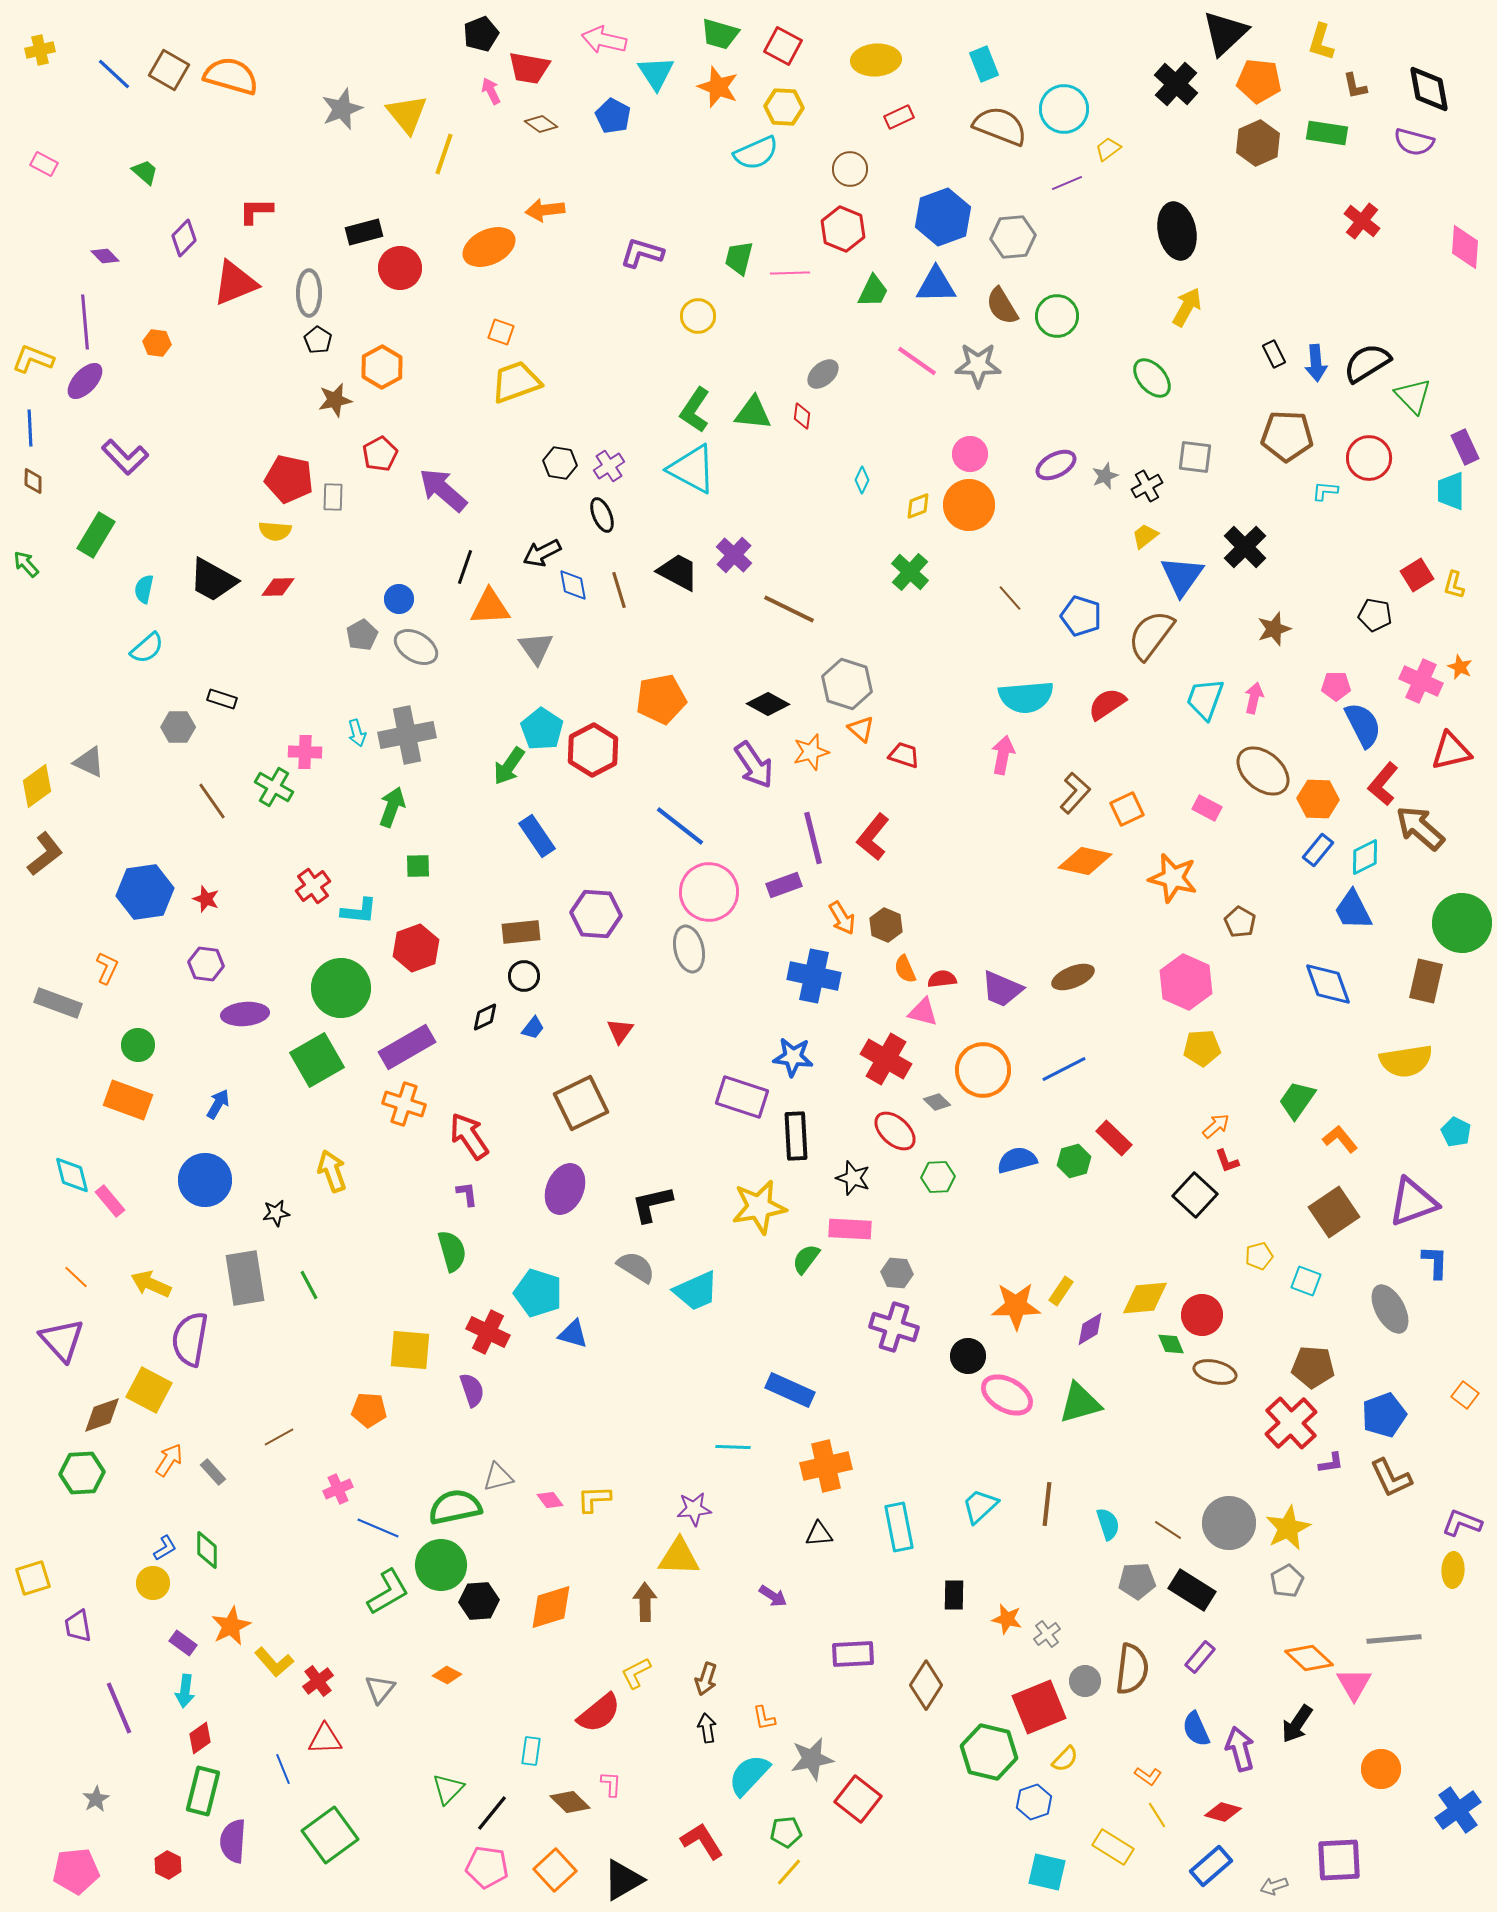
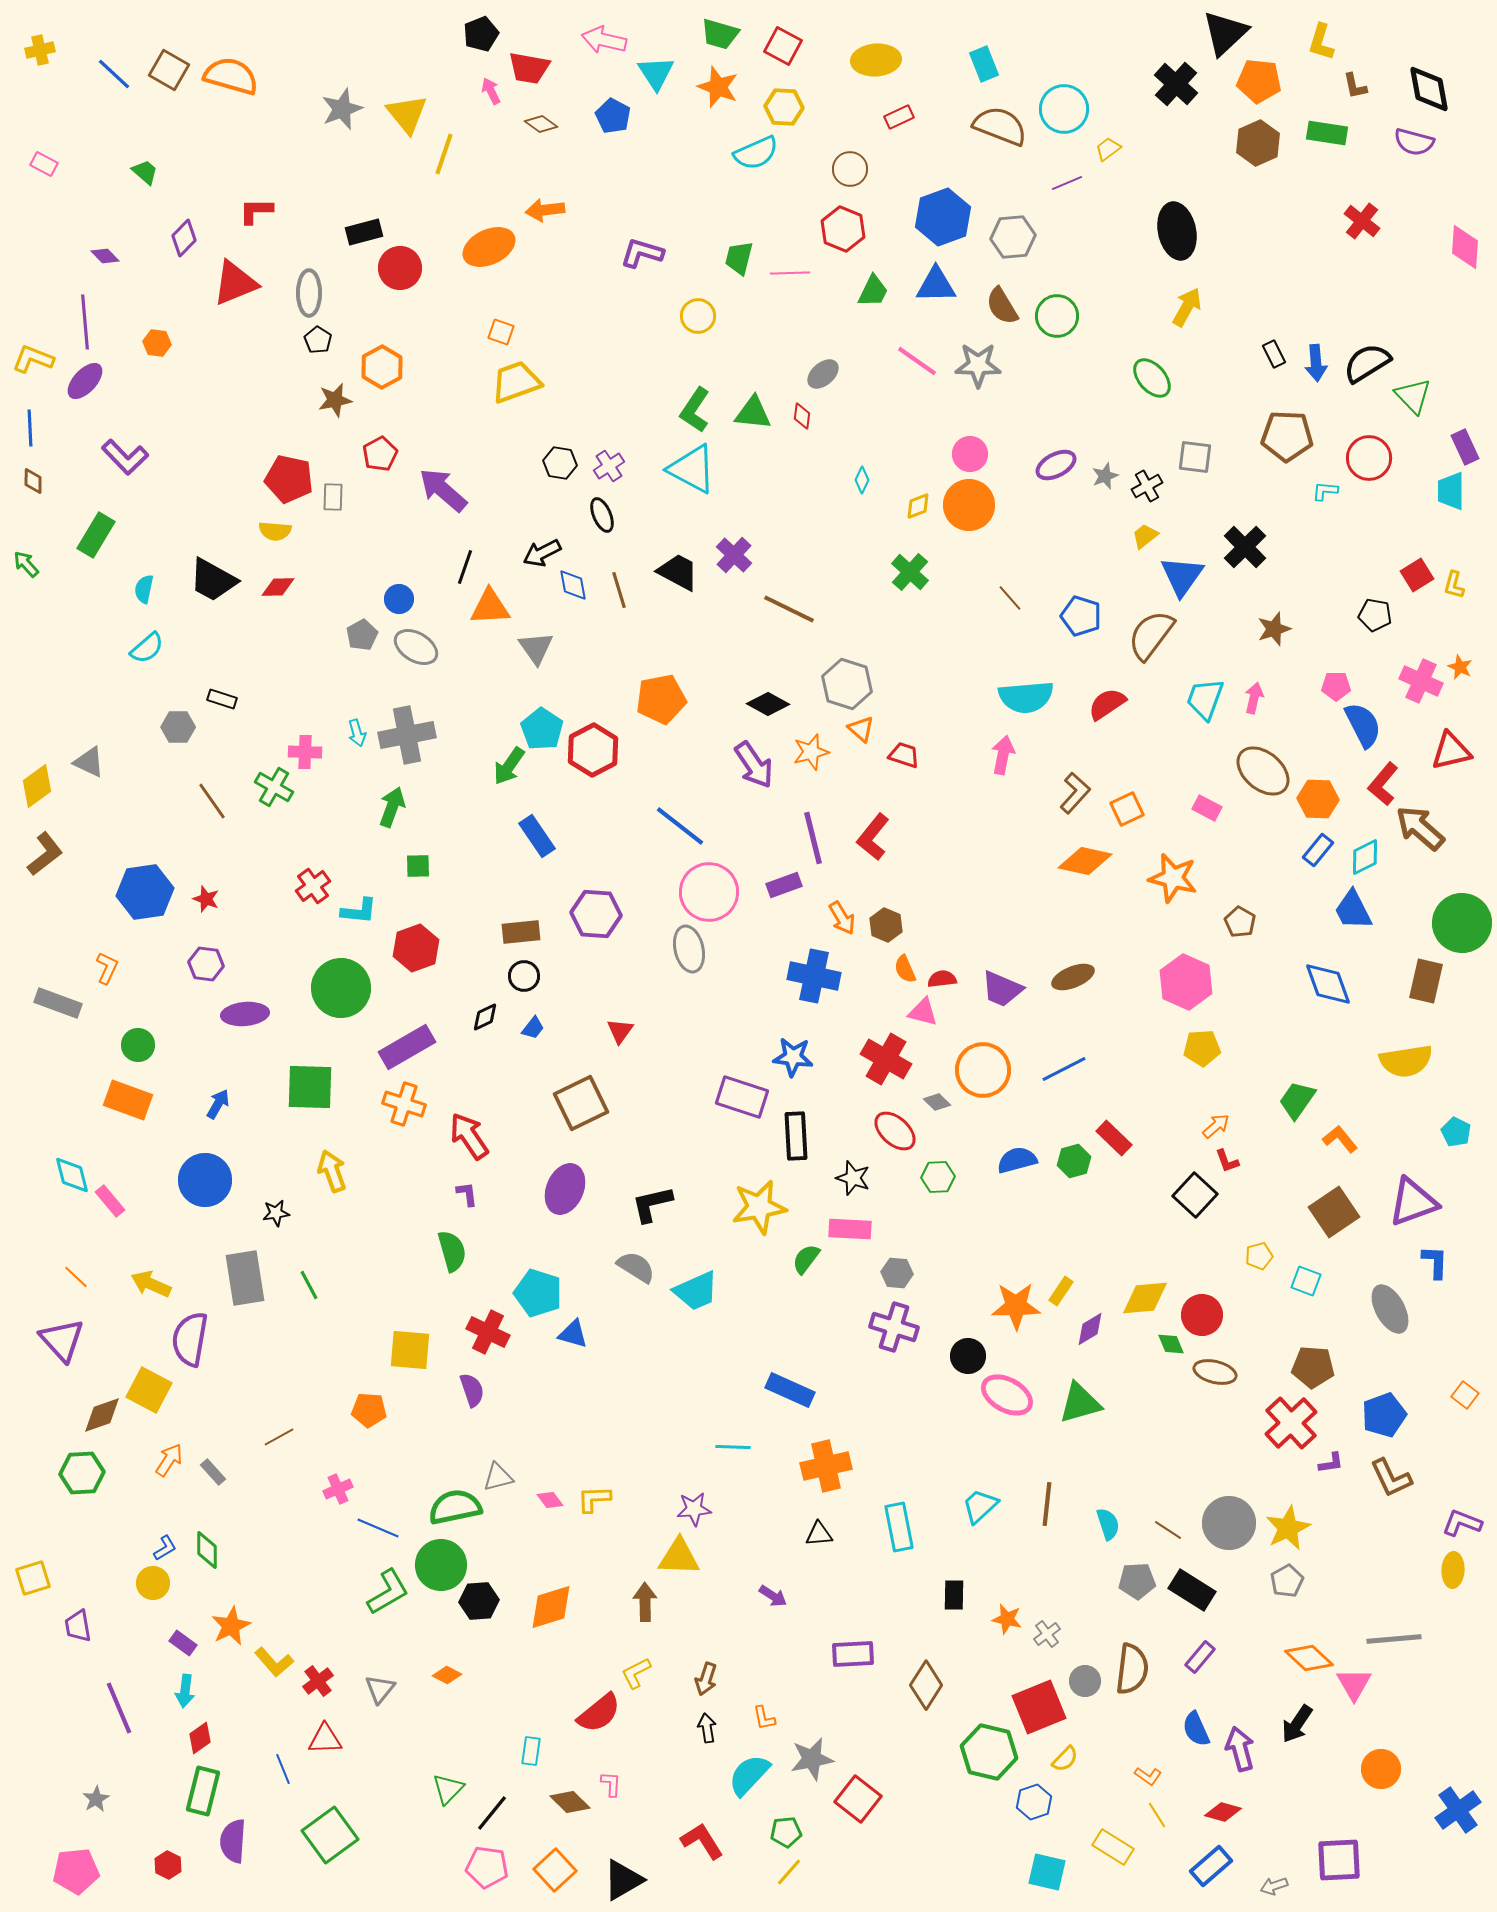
green square at (317, 1060): moved 7 px left, 27 px down; rotated 32 degrees clockwise
